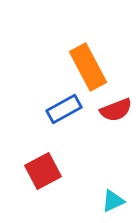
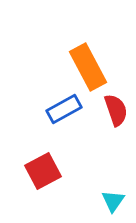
red semicircle: rotated 88 degrees counterclockwise
cyan triangle: rotated 30 degrees counterclockwise
